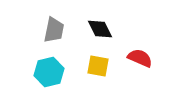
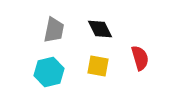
red semicircle: rotated 50 degrees clockwise
